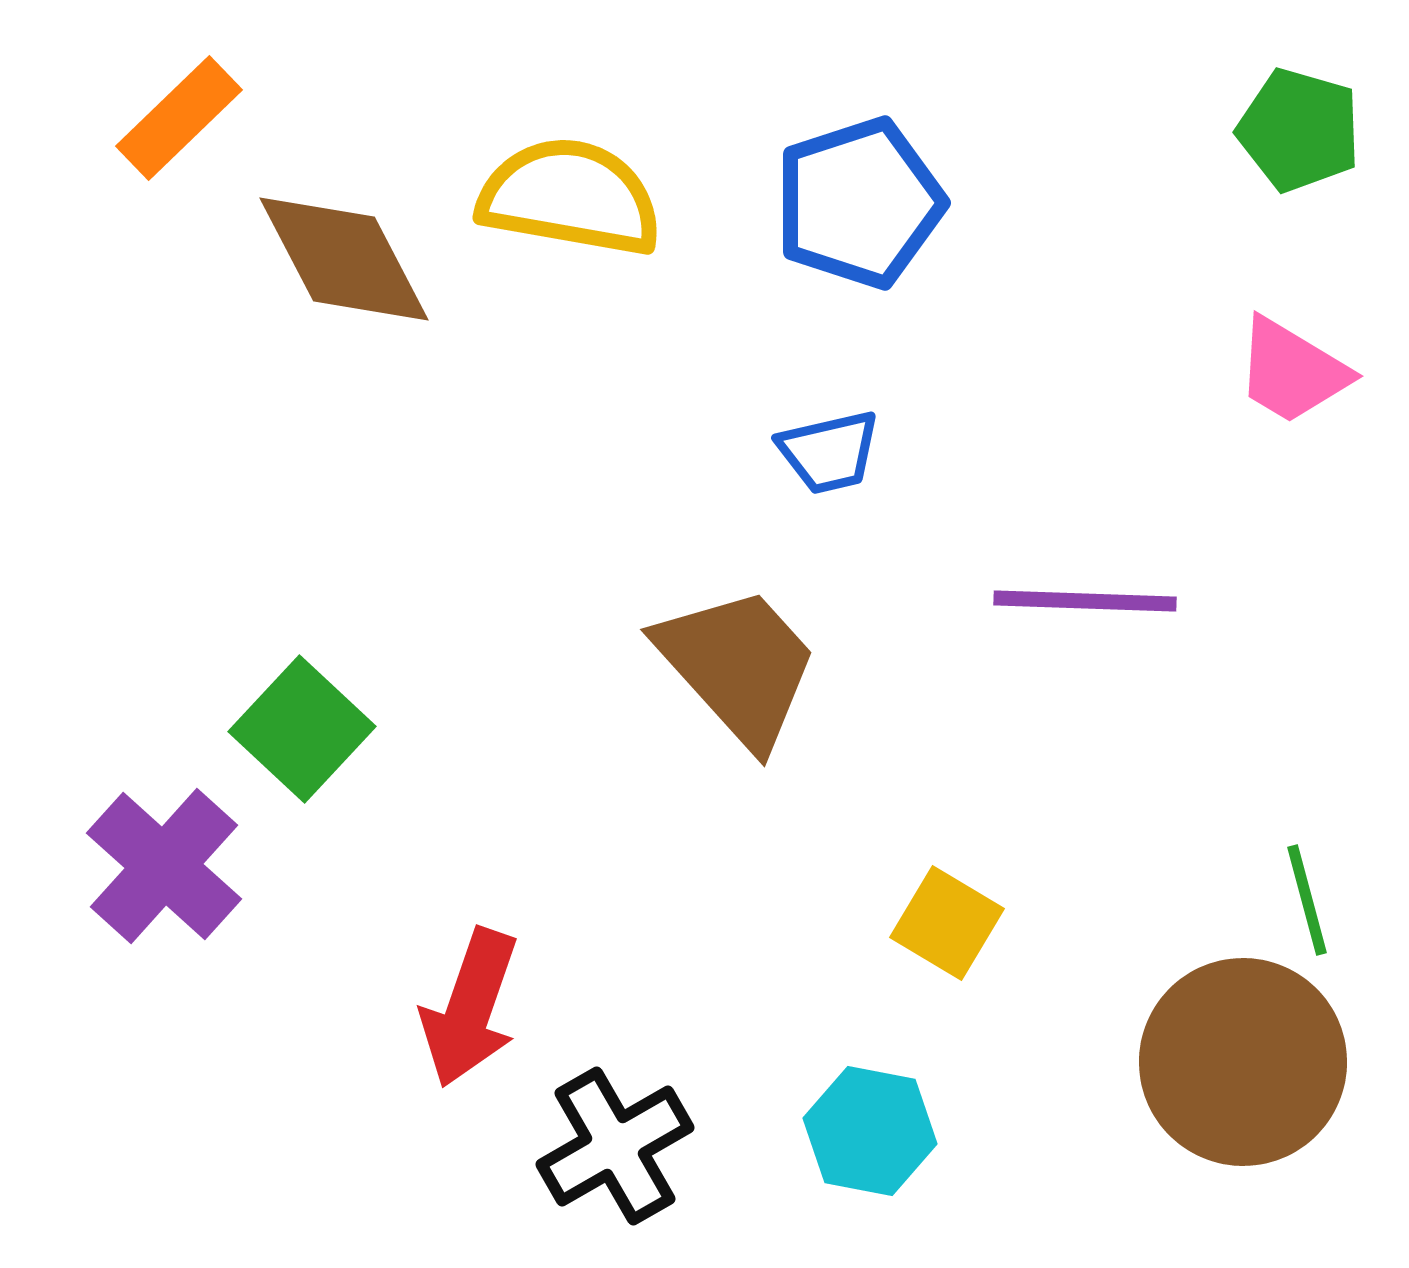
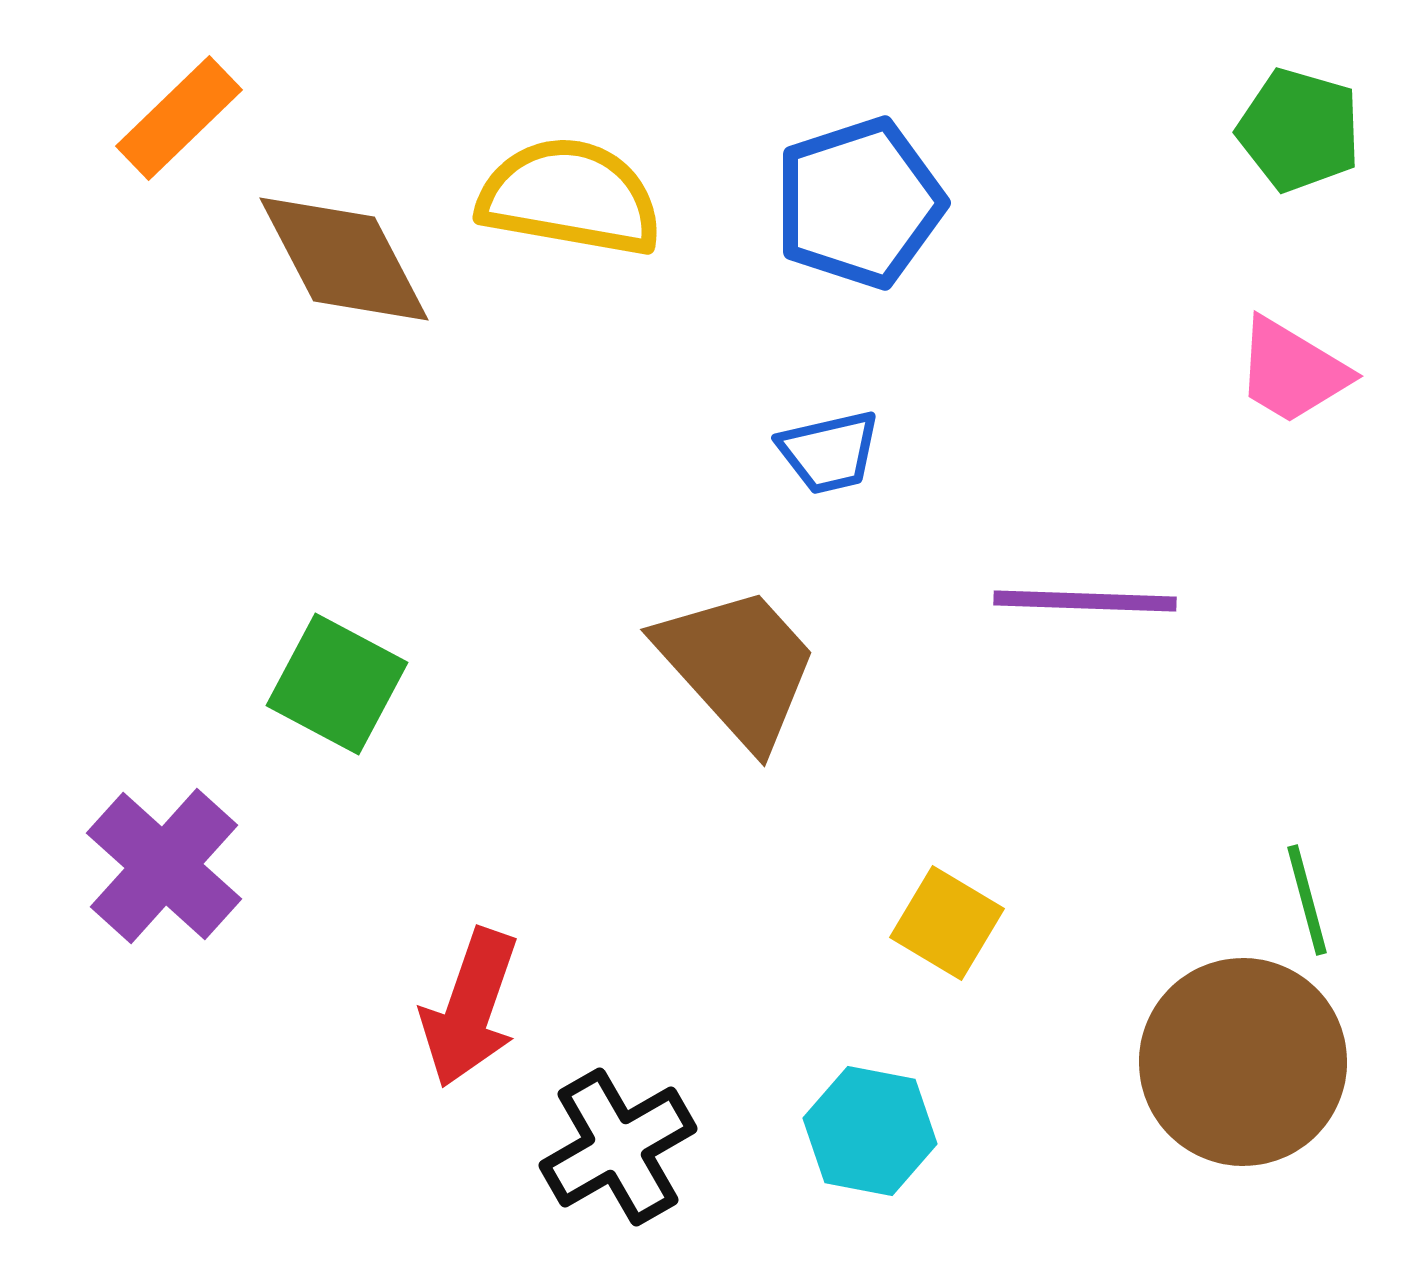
green square: moved 35 px right, 45 px up; rotated 15 degrees counterclockwise
black cross: moved 3 px right, 1 px down
